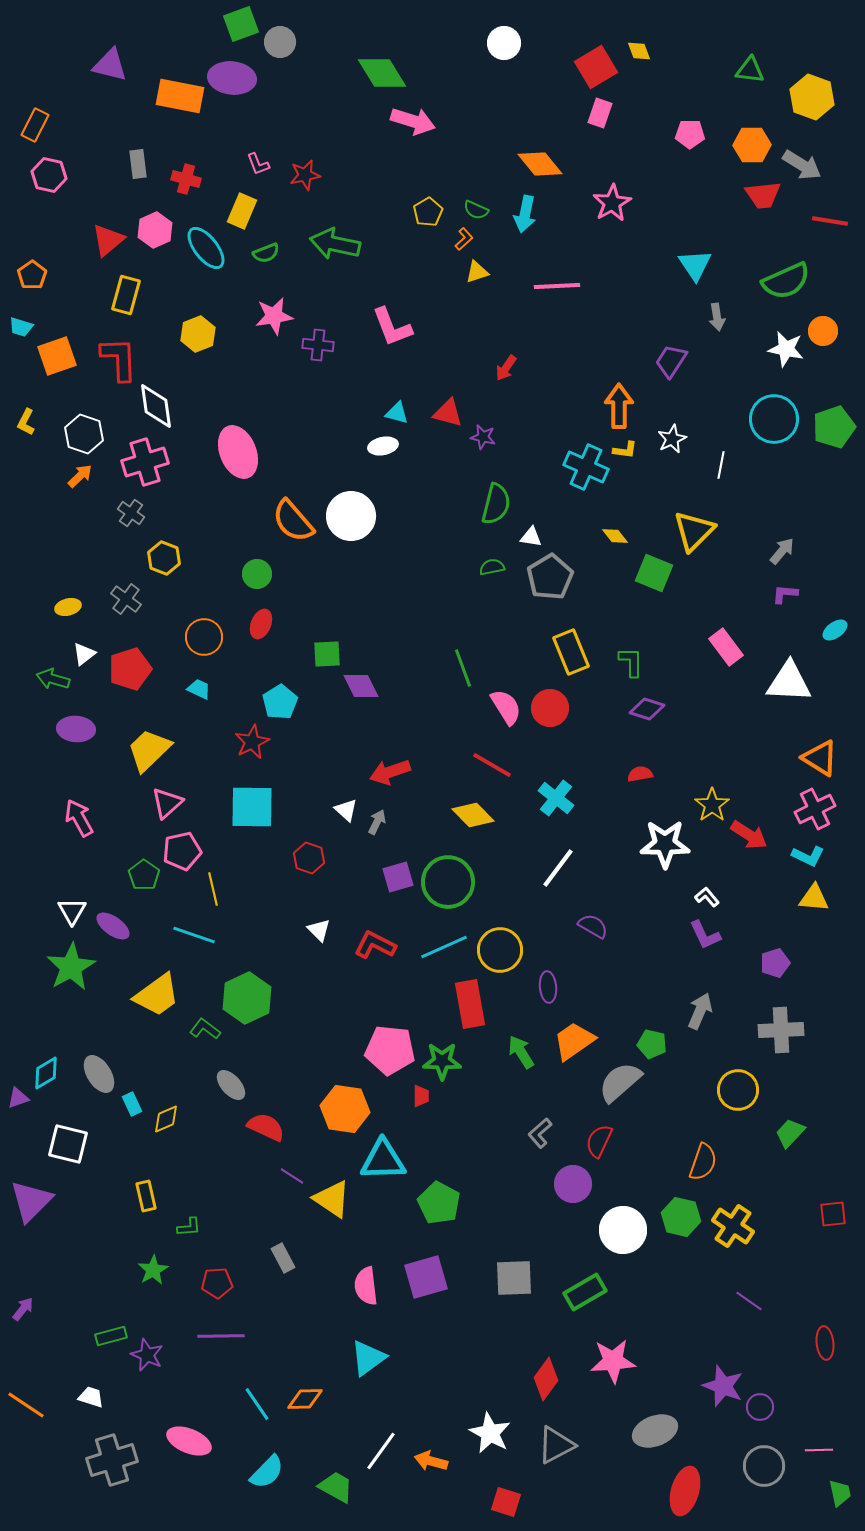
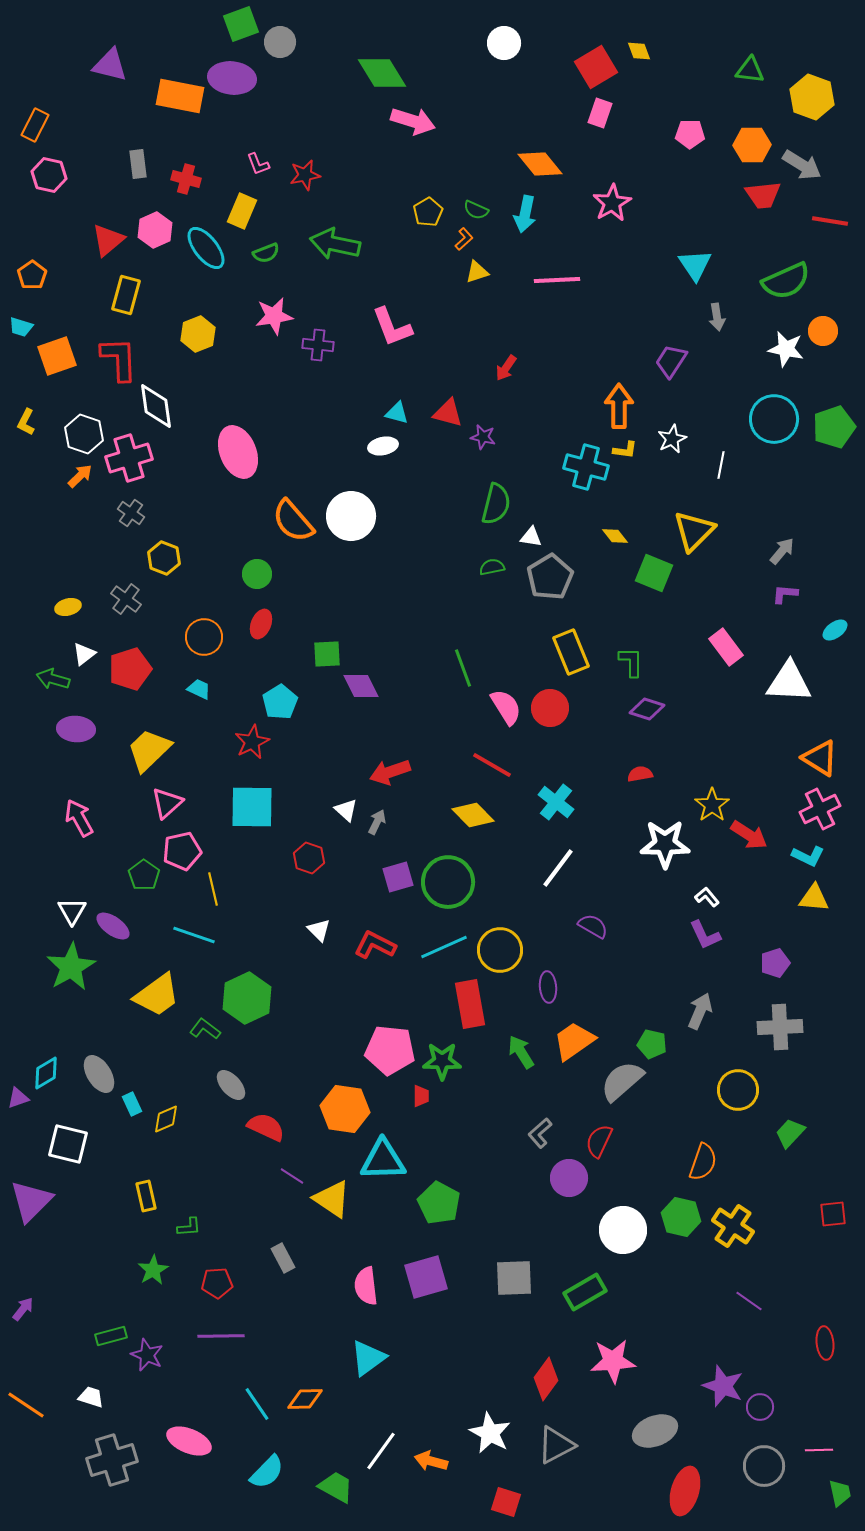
pink line at (557, 286): moved 6 px up
pink cross at (145, 462): moved 16 px left, 4 px up
cyan cross at (586, 467): rotated 9 degrees counterclockwise
cyan cross at (556, 798): moved 4 px down
pink cross at (815, 809): moved 5 px right
gray cross at (781, 1030): moved 1 px left, 3 px up
gray semicircle at (620, 1082): moved 2 px right, 1 px up
purple circle at (573, 1184): moved 4 px left, 6 px up
